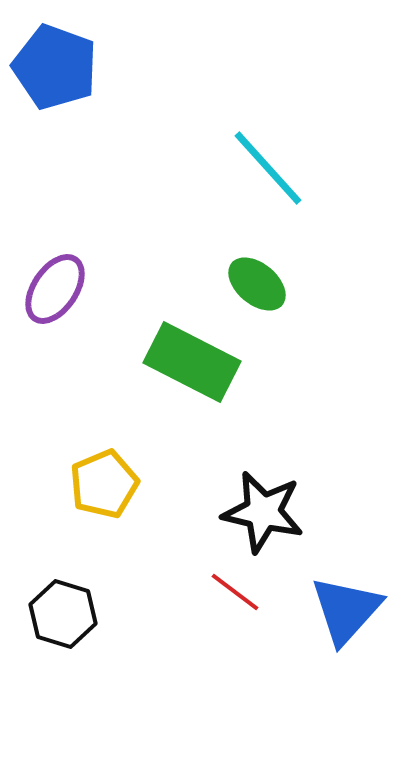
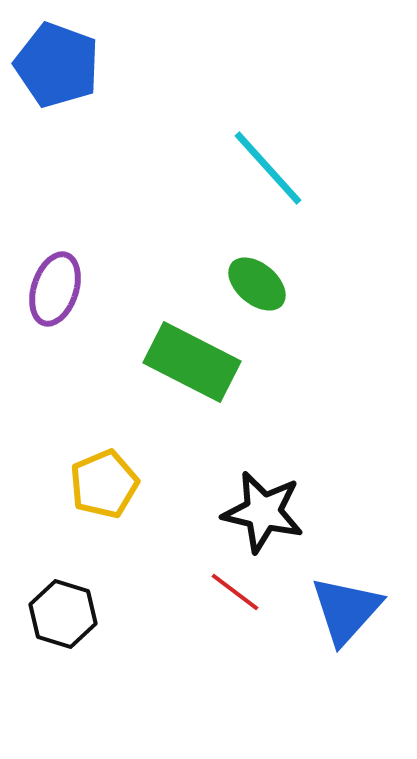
blue pentagon: moved 2 px right, 2 px up
purple ellipse: rotated 16 degrees counterclockwise
